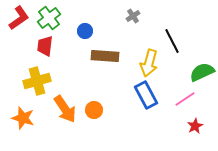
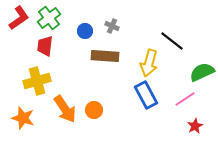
gray cross: moved 21 px left, 10 px down; rotated 32 degrees counterclockwise
black line: rotated 25 degrees counterclockwise
